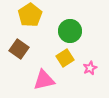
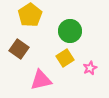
pink triangle: moved 3 px left
